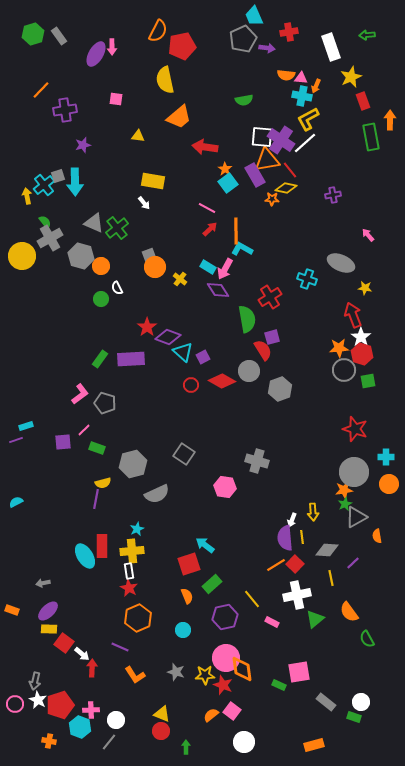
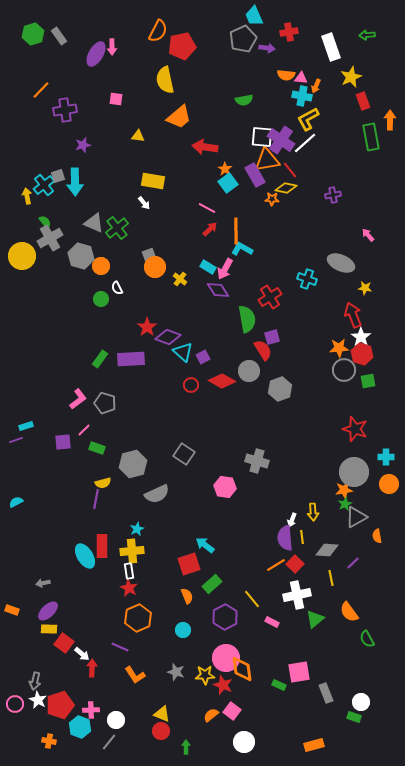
pink L-shape at (80, 394): moved 2 px left, 5 px down
purple hexagon at (225, 617): rotated 15 degrees counterclockwise
gray rectangle at (326, 702): moved 9 px up; rotated 30 degrees clockwise
